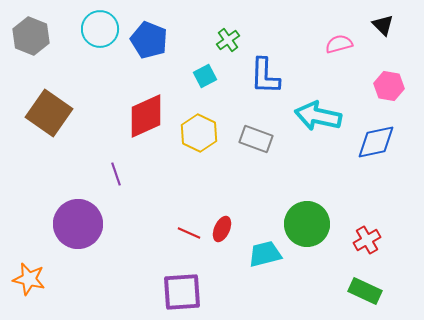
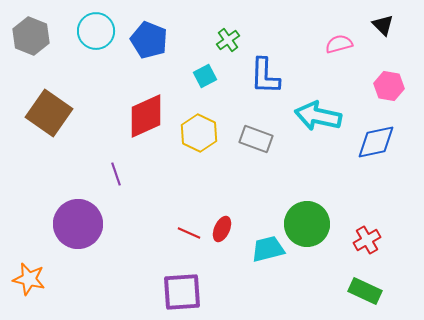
cyan circle: moved 4 px left, 2 px down
cyan trapezoid: moved 3 px right, 5 px up
